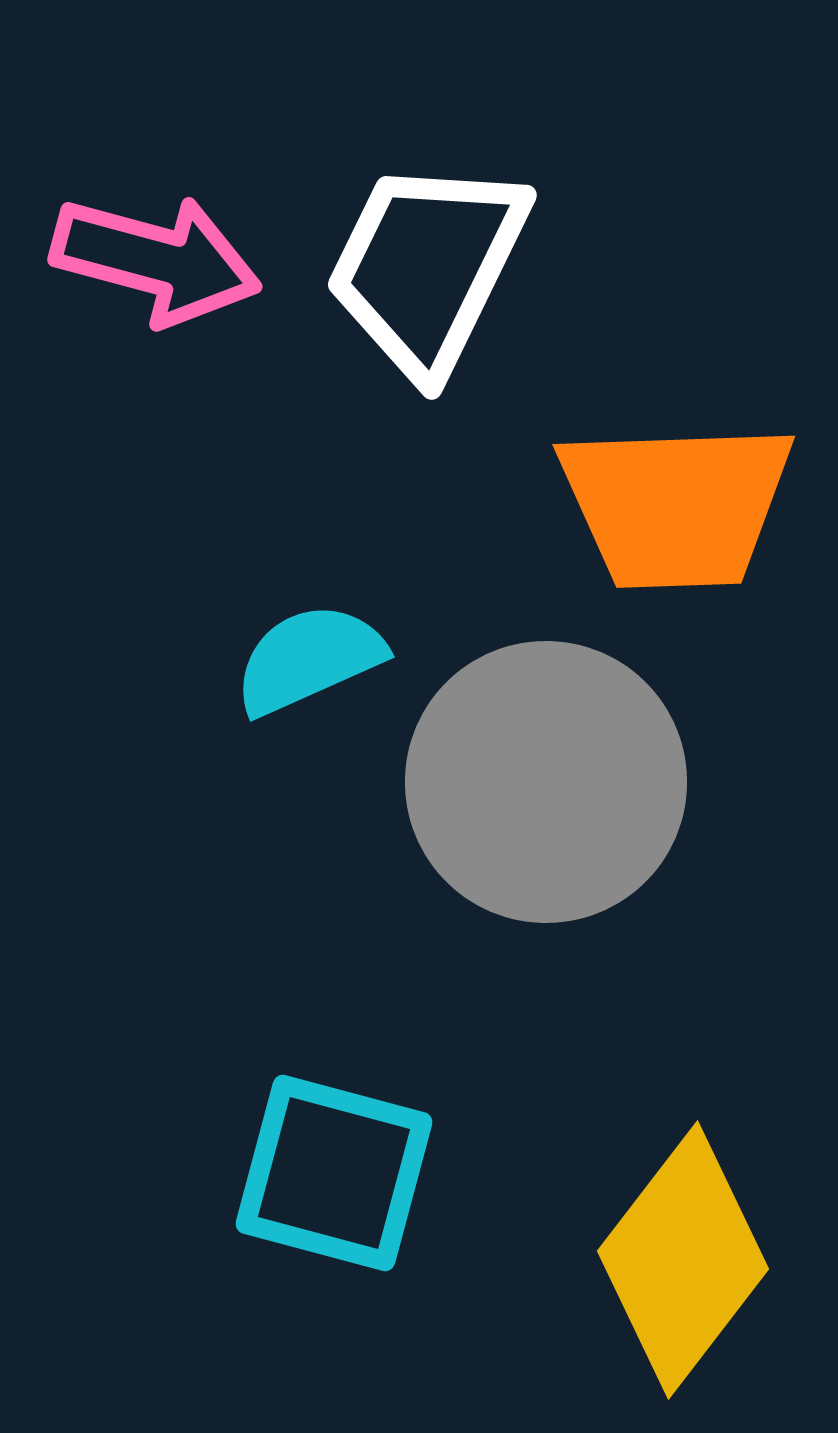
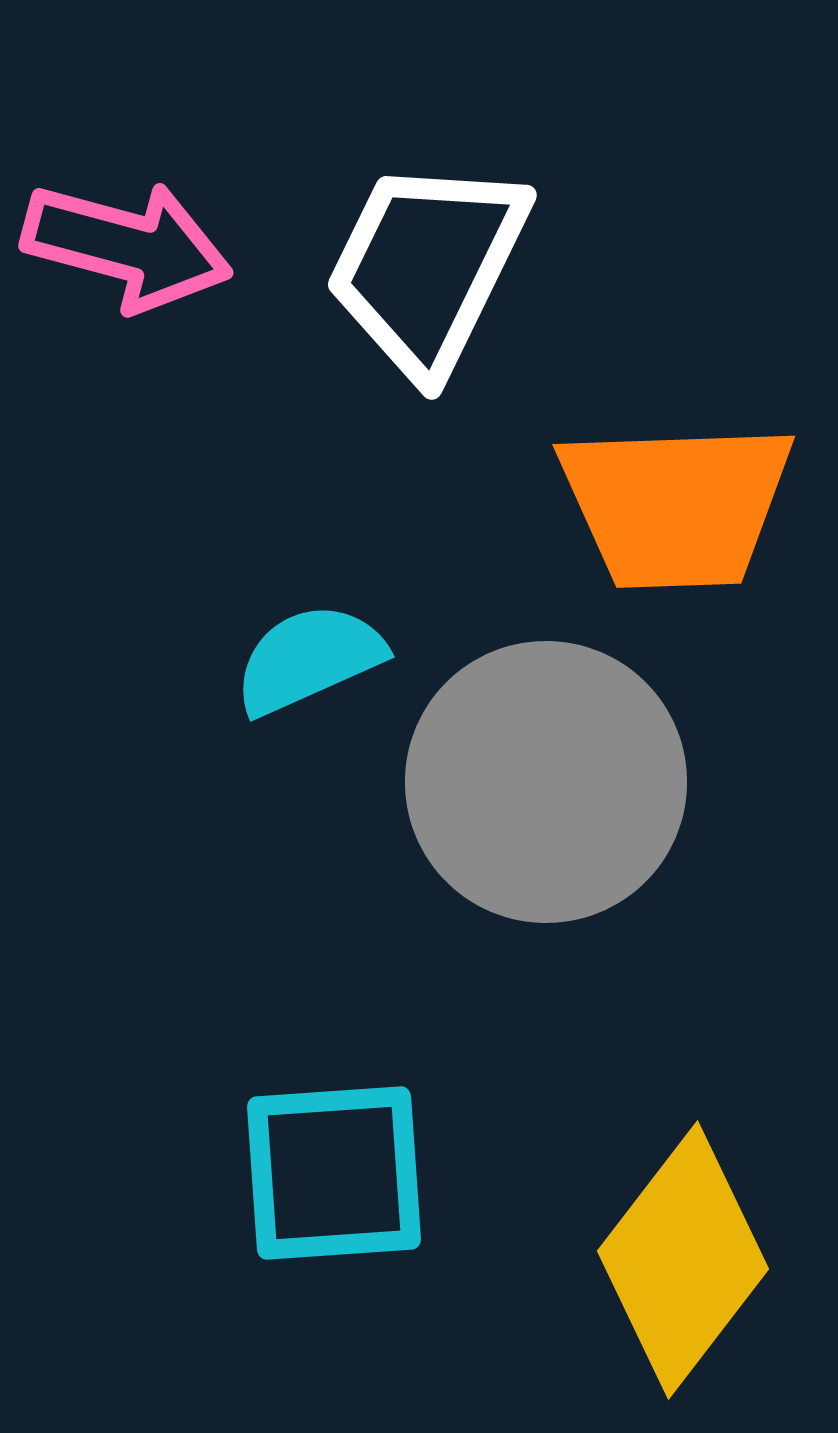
pink arrow: moved 29 px left, 14 px up
cyan square: rotated 19 degrees counterclockwise
